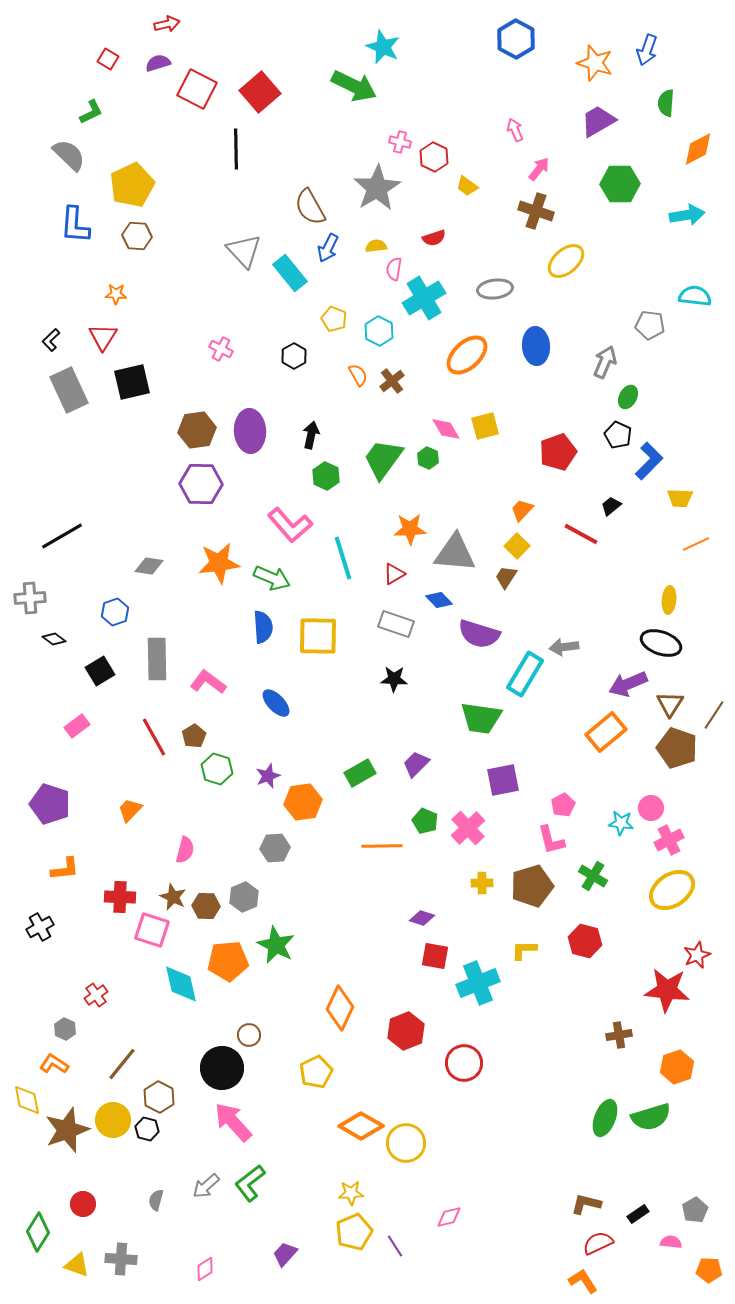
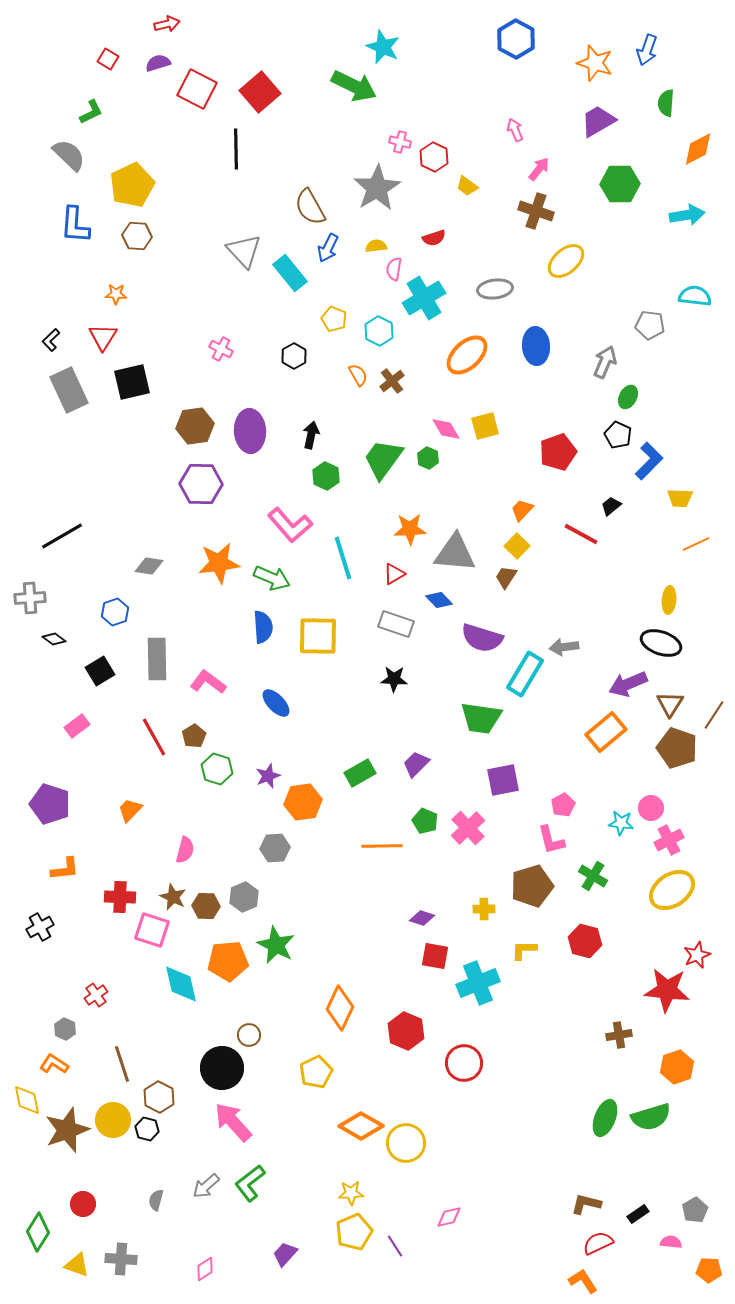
brown hexagon at (197, 430): moved 2 px left, 4 px up
purple semicircle at (479, 634): moved 3 px right, 4 px down
yellow cross at (482, 883): moved 2 px right, 26 px down
red hexagon at (406, 1031): rotated 15 degrees counterclockwise
brown line at (122, 1064): rotated 57 degrees counterclockwise
